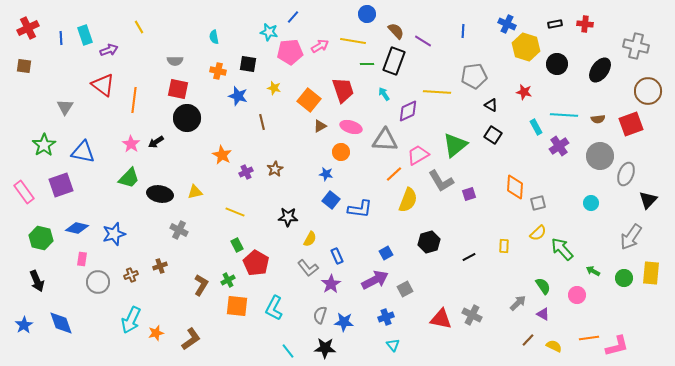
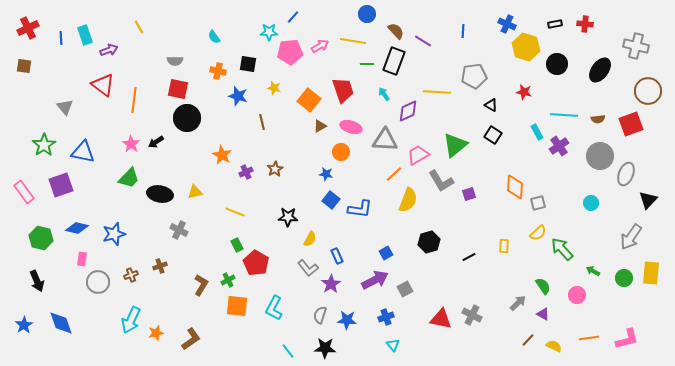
cyan star at (269, 32): rotated 12 degrees counterclockwise
cyan semicircle at (214, 37): rotated 24 degrees counterclockwise
gray triangle at (65, 107): rotated 12 degrees counterclockwise
cyan rectangle at (536, 127): moved 1 px right, 5 px down
blue star at (344, 322): moved 3 px right, 2 px up
pink L-shape at (617, 346): moved 10 px right, 7 px up
